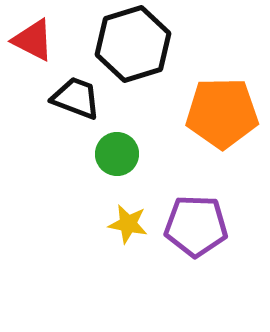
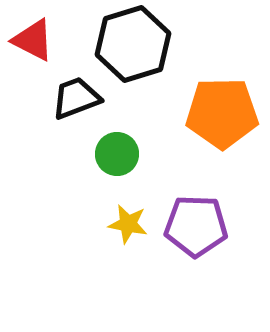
black trapezoid: rotated 42 degrees counterclockwise
